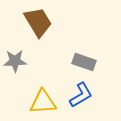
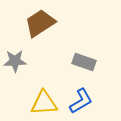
brown trapezoid: moved 2 px right, 1 px down; rotated 92 degrees counterclockwise
blue L-shape: moved 6 px down
yellow triangle: moved 1 px right, 1 px down
